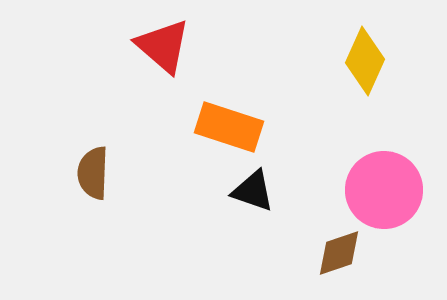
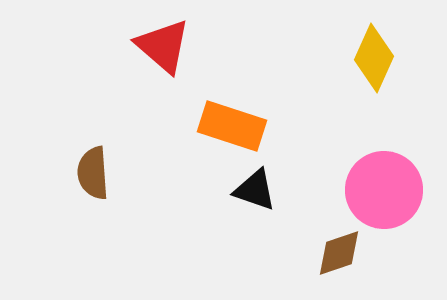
yellow diamond: moved 9 px right, 3 px up
orange rectangle: moved 3 px right, 1 px up
brown semicircle: rotated 6 degrees counterclockwise
black triangle: moved 2 px right, 1 px up
